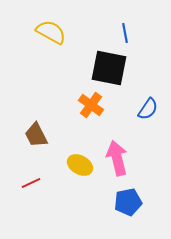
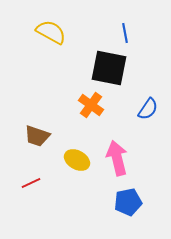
brown trapezoid: moved 1 px right, 1 px down; rotated 44 degrees counterclockwise
yellow ellipse: moved 3 px left, 5 px up
